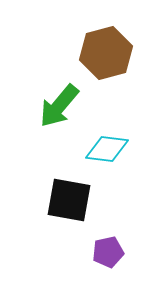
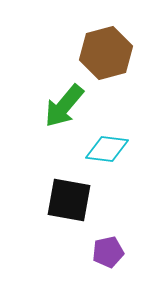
green arrow: moved 5 px right
